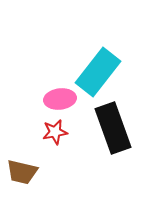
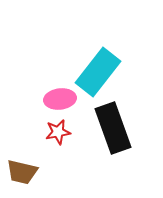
red star: moved 3 px right
